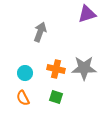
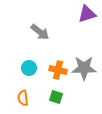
gray arrow: rotated 108 degrees clockwise
orange cross: moved 2 px right, 1 px down
cyan circle: moved 4 px right, 5 px up
orange semicircle: rotated 21 degrees clockwise
